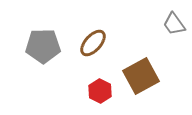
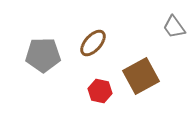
gray trapezoid: moved 3 px down
gray pentagon: moved 9 px down
red hexagon: rotated 15 degrees counterclockwise
